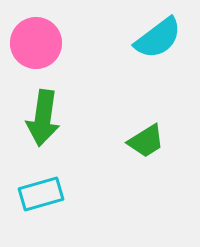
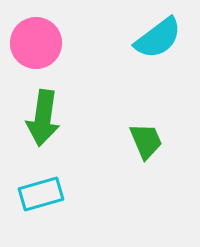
green trapezoid: rotated 81 degrees counterclockwise
